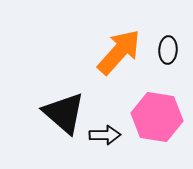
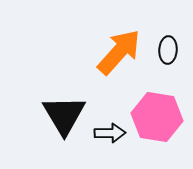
black triangle: moved 2 px down; rotated 18 degrees clockwise
black arrow: moved 5 px right, 2 px up
